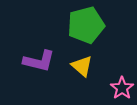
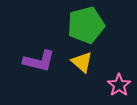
yellow triangle: moved 4 px up
pink star: moved 3 px left, 3 px up
